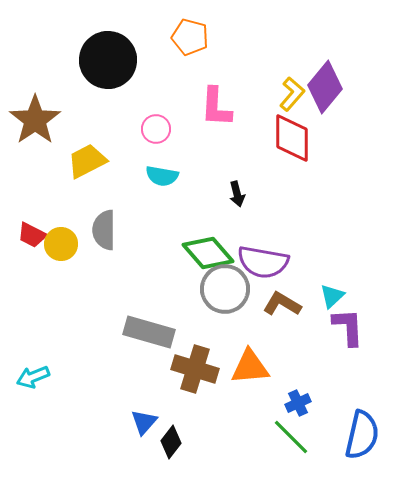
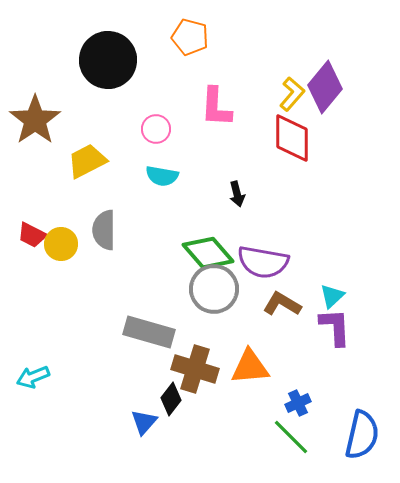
gray circle: moved 11 px left
purple L-shape: moved 13 px left
black diamond: moved 43 px up
